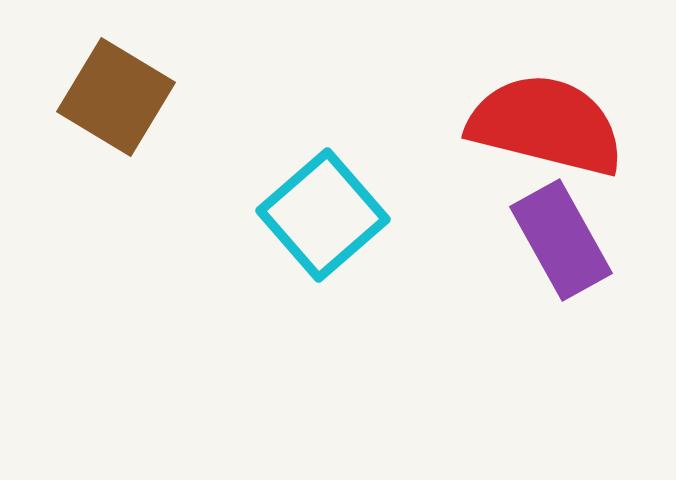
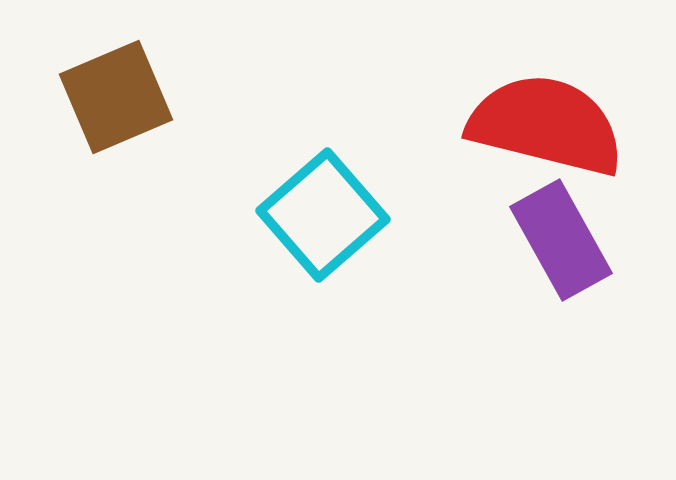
brown square: rotated 36 degrees clockwise
